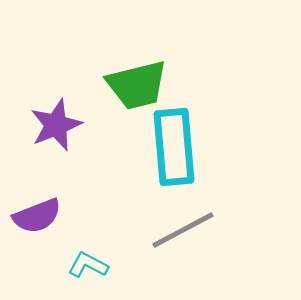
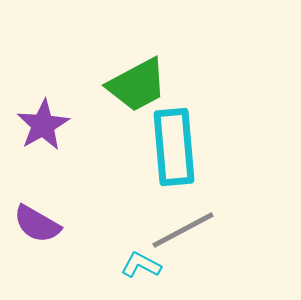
green trapezoid: rotated 14 degrees counterclockwise
purple star: moved 13 px left; rotated 8 degrees counterclockwise
purple semicircle: moved 8 px down; rotated 51 degrees clockwise
cyan L-shape: moved 53 px right
